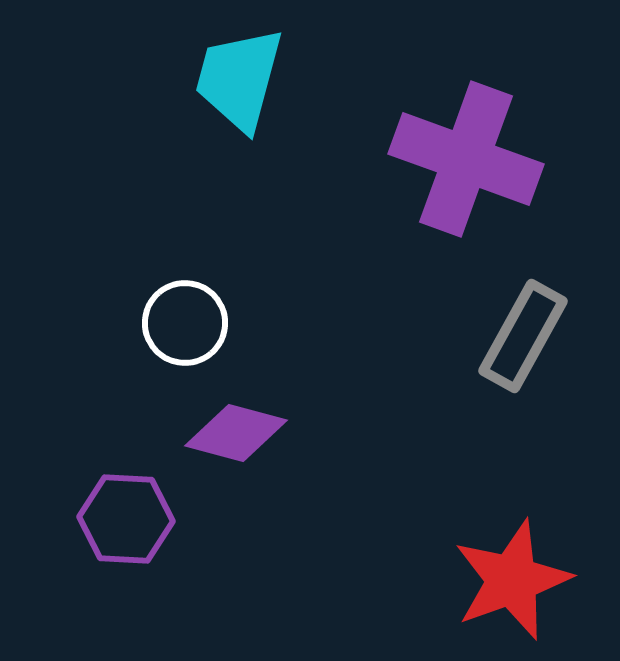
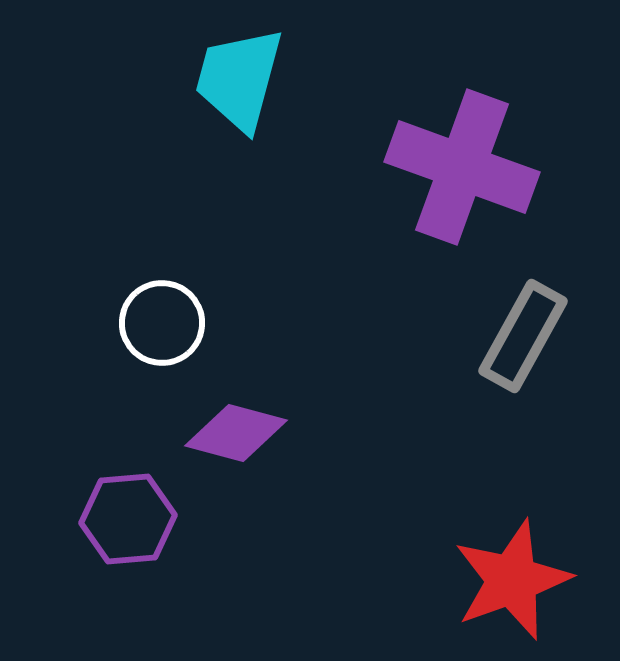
purple cross: moved 4 px left, 8 px down
white circle: moved 23 px left
purple hexagon: moved 2 px right; rotated 8 degrees counterclockwise
